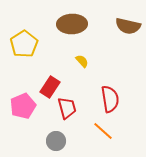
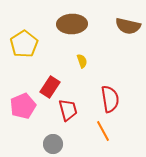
yellow semicircle: rotated 24 degrees clockwise
red trapezoid: moved 1 px right, 2 px down
orange line: rotated 20 degrees clockwise
gray circle: moved 3 px left, 3 px down
